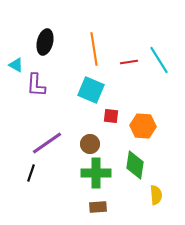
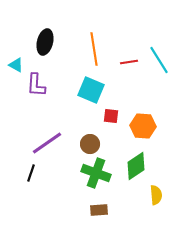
green diamond: moved 1 px right, 1 px down; rotated 48 degrees clockwise
green cross: rotated 20 degrees clockwise
brown rectangle: moved 1 px right, 3 px down
